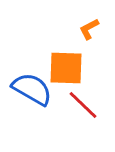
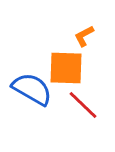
orange L-shape: moved 5 px left, 7 px down
